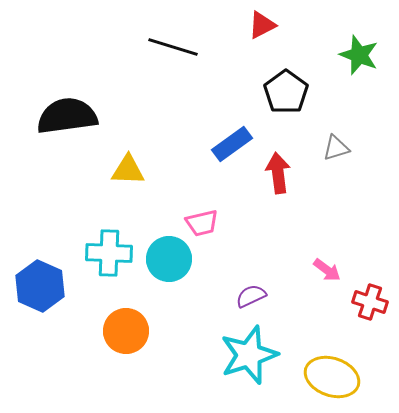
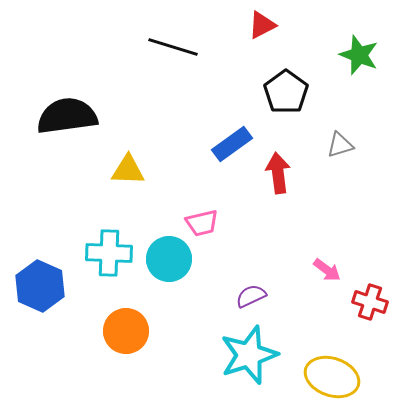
gray triangle: moved 4 px right, 3 px up
